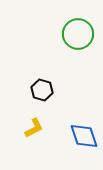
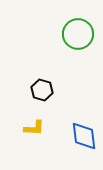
yellow L-shape: rotated 30 degrees clockwise
blue diamond: rotated 12 degrees clockwise
